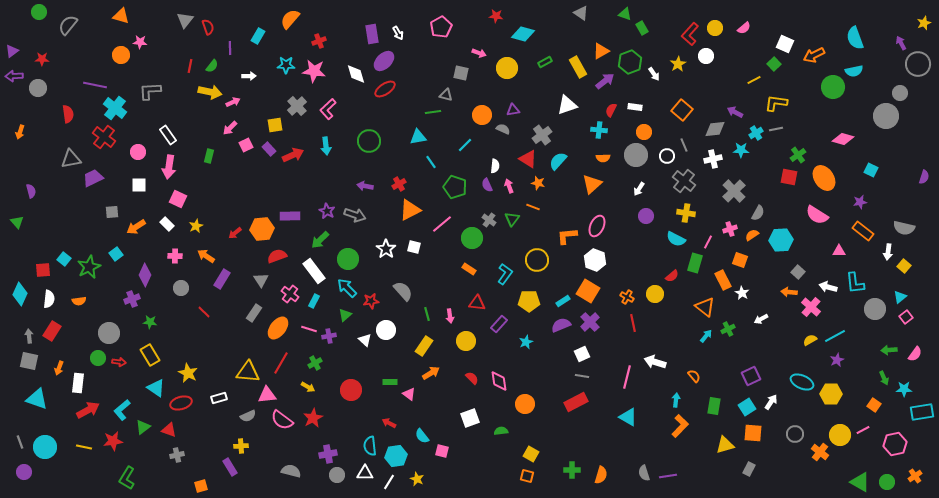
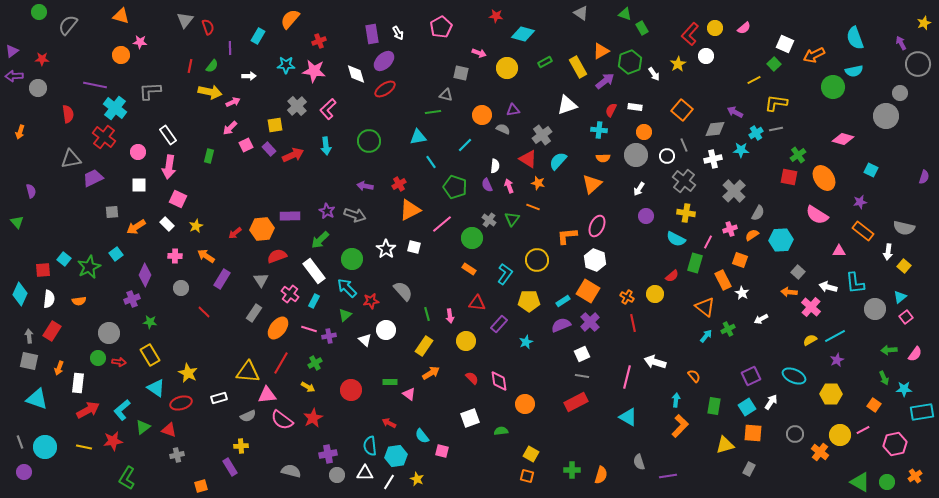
green circle at (348, 259): moved 4 px right
cyan ellipse at (802, 382): moved 8 px left, 6 px up
gray semicircle at (644, 473): moved 5 px left, 11 px up
